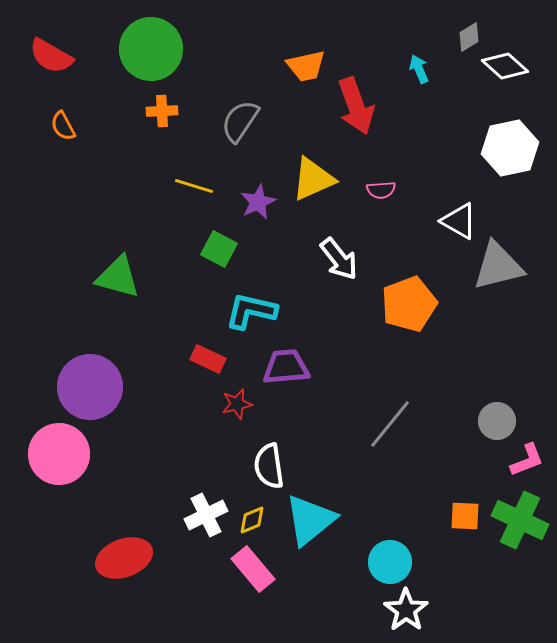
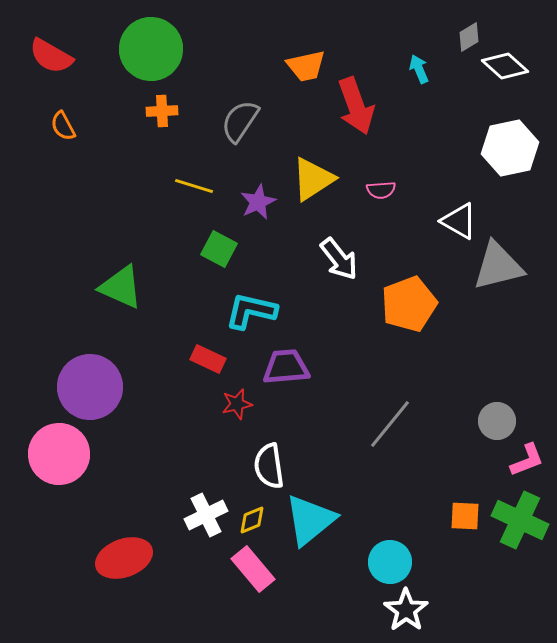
yellow triangle: rotated 9 degrees counterclockwise
green triangle: moved 3 px right, 10 px down; rotated 9 degrees clockwise
